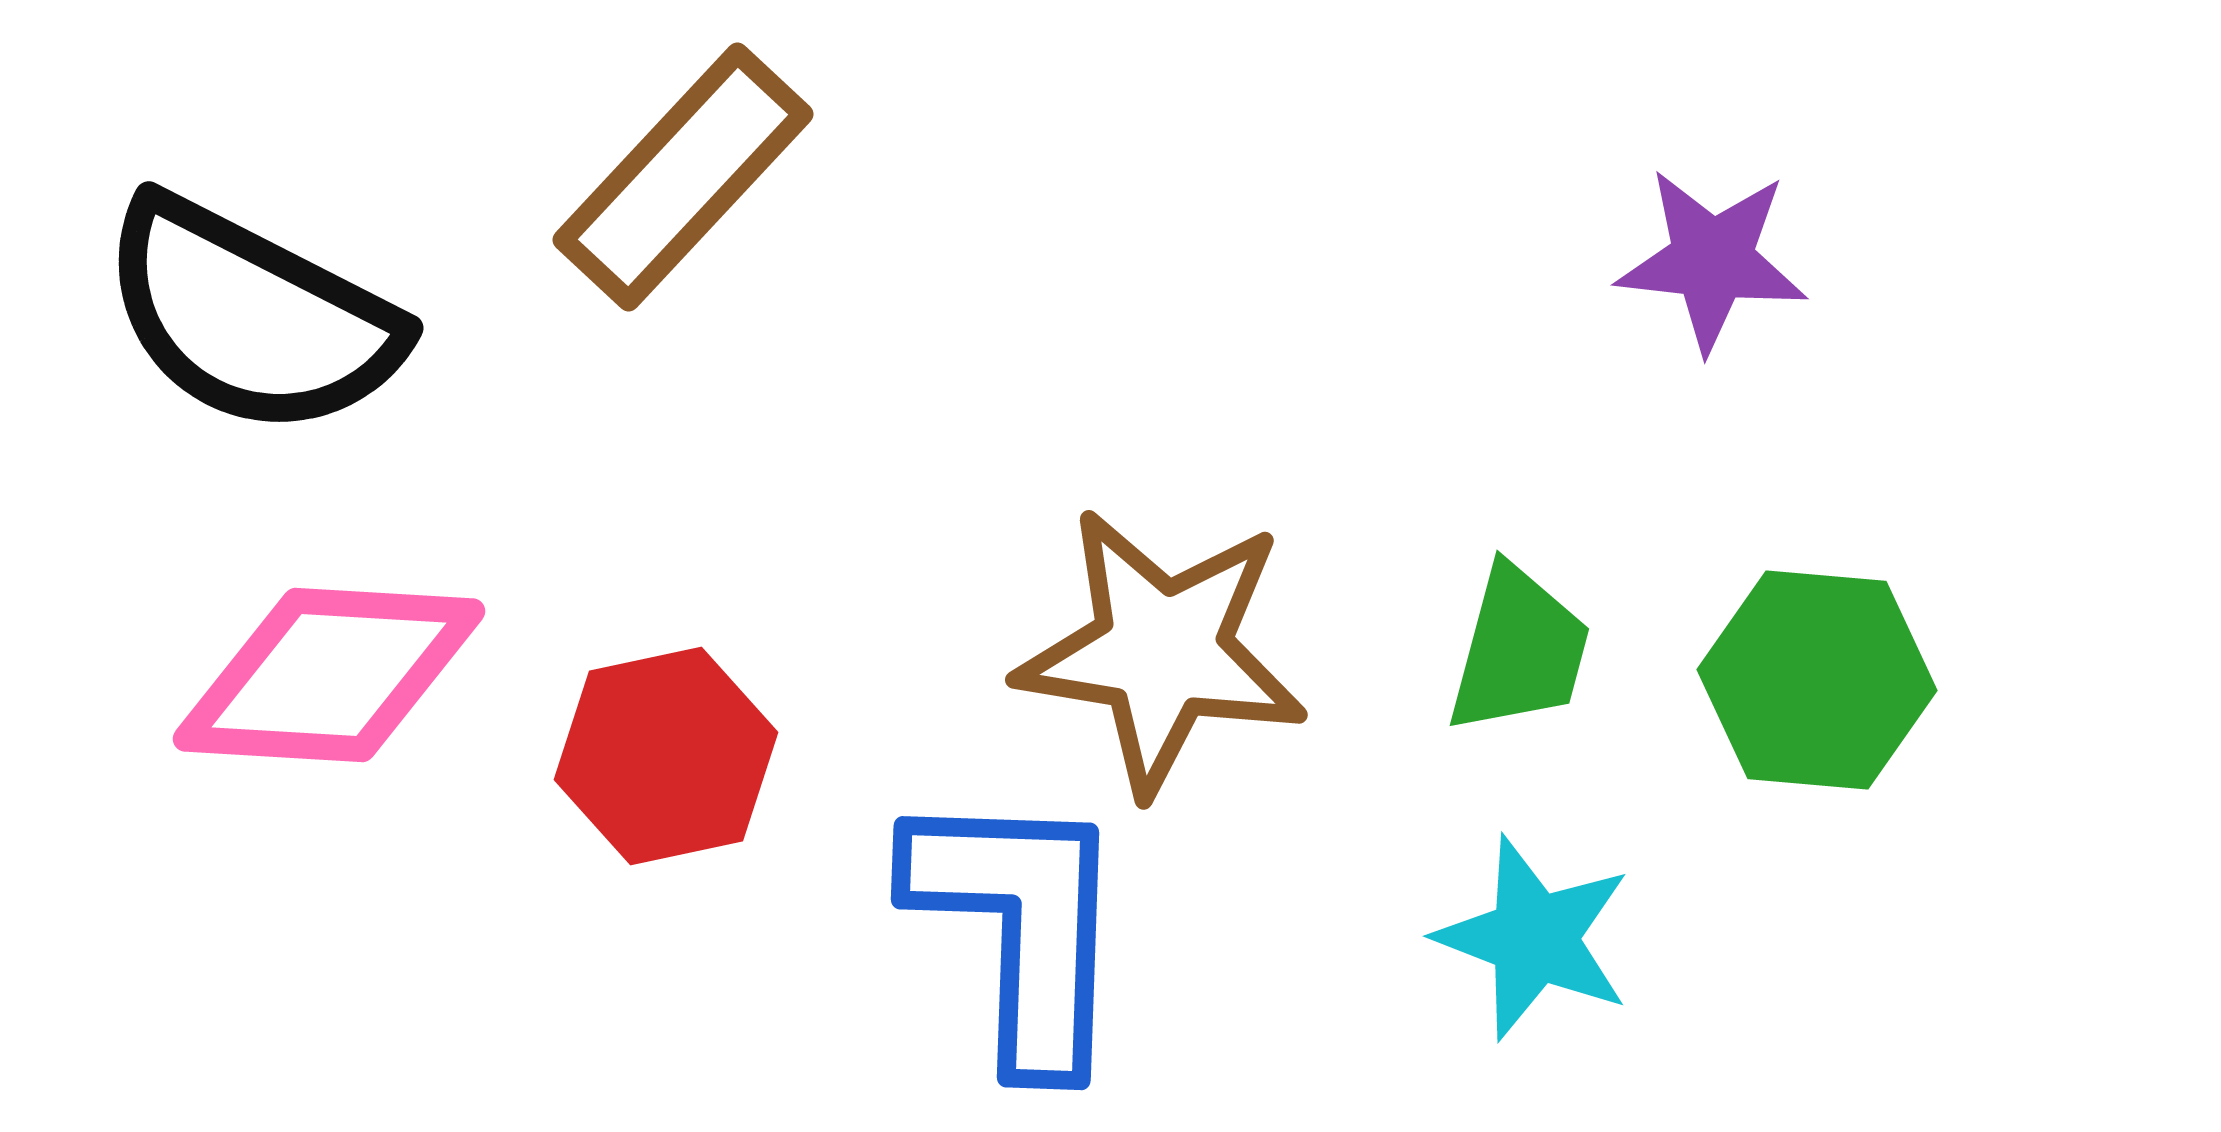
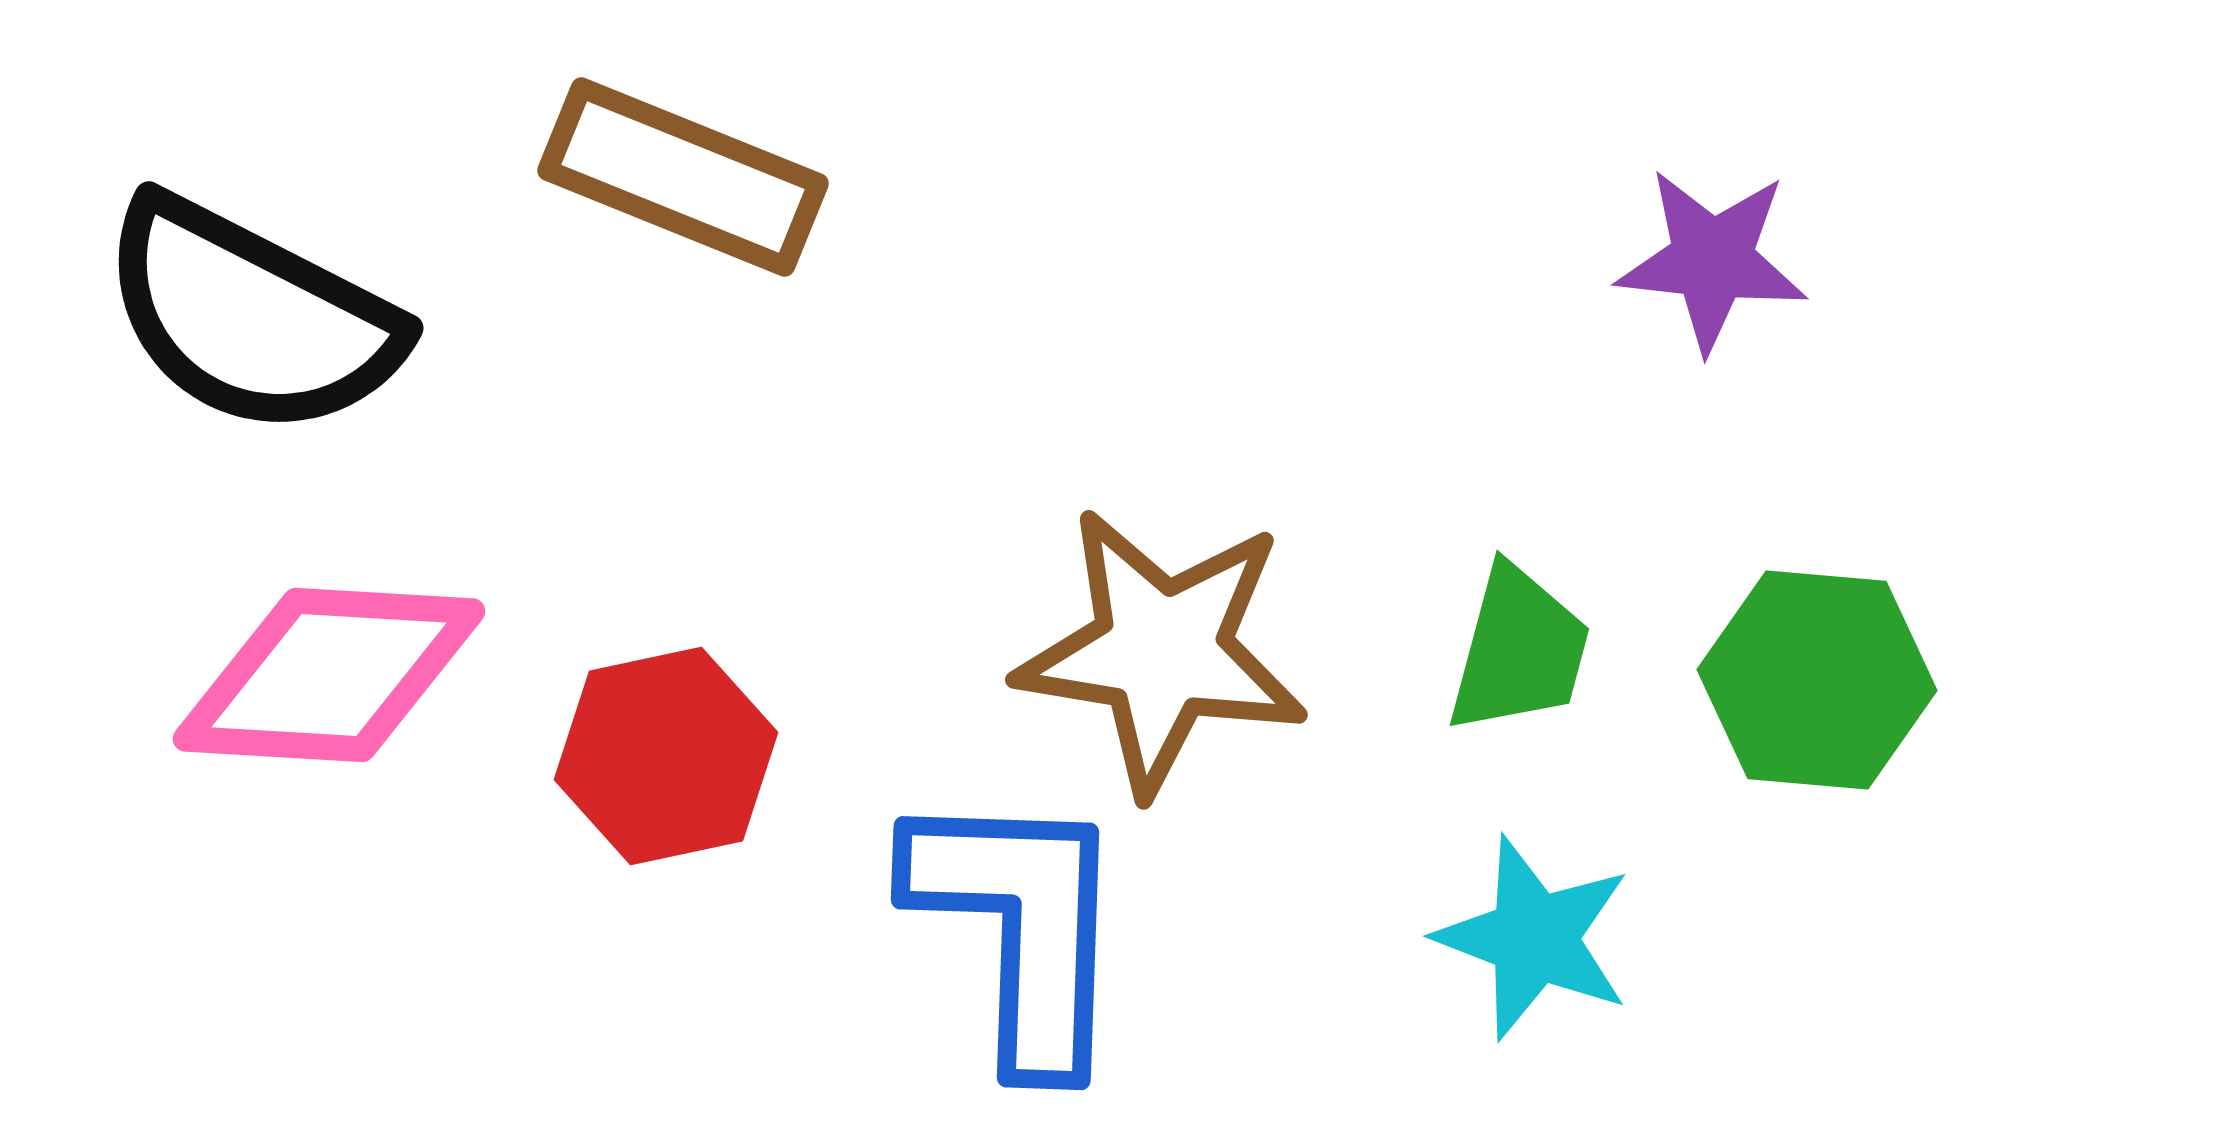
brown rectangle: rotated 69 degrees clockwise
